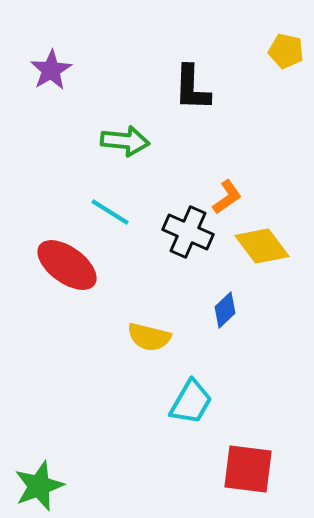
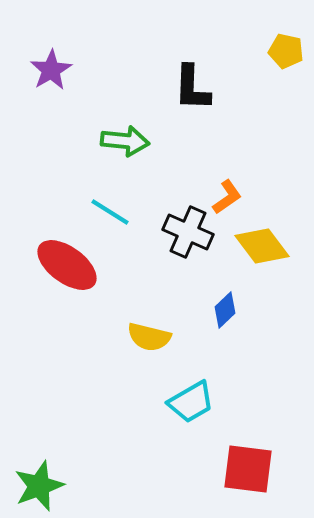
cyan trapezoid: rotated 30 degrees clockwise
